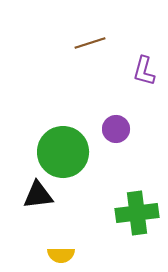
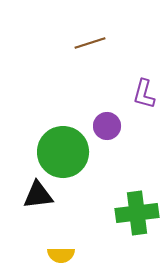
purple L-shape: moved 23 px down
purple circle: moved 9 px left, 3 px up
